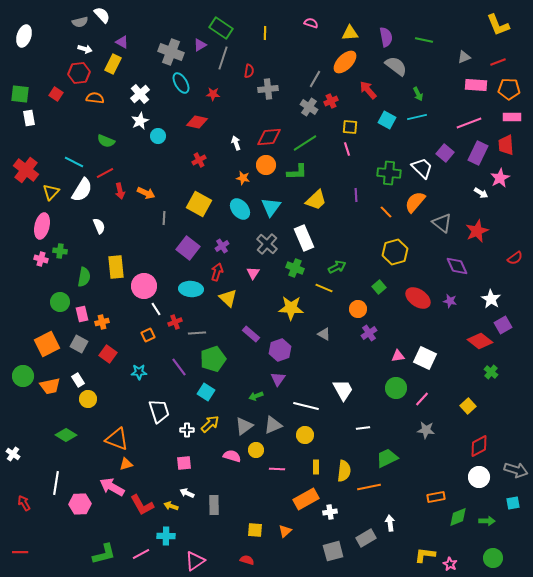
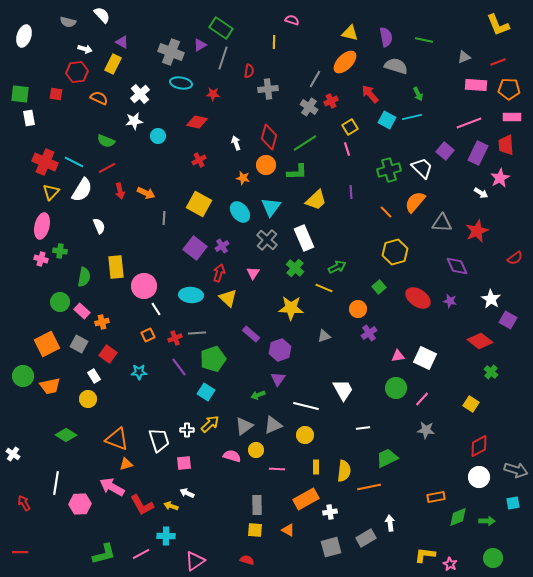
gray semicircle at (80, 22): moved 12 px left; rotated 28 degrees clockwise
pink semicircle at (311, 23): moved 19 px left, 3 px up
yellow line at (265, 33): moved 9 px right, 9 px down
yellow triangle at (350, 33): rotated 18 degrees clockwise
gray semicircle at (396, 66): rotated 20 degrees counterclockwise
red hexagon at (79, 73): moved 2 px left, 1 px up
cyan ellipse at (181, 83): rotated 50 degrees counterclockwise
red arrow at (368, 90): moved 2 px right, 4 px down
red square at (56, 94): rotated 24 degrees counterclockwise
orange semicircle at (95, 98): moved 4 px right; rotated 18 degrees clockwise
cyan line at (417, 117): moved 5 px left
white star at (140, 121): moved 6 px left; rotated 18 degrees clockwise
yellow square at (350, 127): rotated 35 degrees counterclockwise
red diamond at (269, 137): rotated 70 degrees counterclockwise
purple square at (445, 153): moved 2 px up
red cross at (26, 170): moved 19 px right, 8 px up; rotated 15 degrees counterclockwise
red line at (105, 173): moved 2 px right, 5 px up
green cross at (389, 173): moved 3 px up; rotated 20 degrees counterclockwise
purple line at (356, 195): moved 5 px left, 3 px up
cyan ellipse at (240, 209): moved 3 px down
gray triangle at (442, 223): rotated 35 degrees counterclockwise
gray cross at (267, 244): moved 4 px up
purple square at (188, 248): moved 7 px right
green cross at (295, 268): rotated 18 degrees clockwise
red arrow at (217, 272): moved 2 px right, 1 px down
cyan ellipse at (191, 289): moved 6 px down
pink rectangle at (82, 314): moved 3 px up; rotated 35 degrees counterclockwise
red cross at (175, 322): moved 16 px down
purple square at (503, 325): moved 5 px right, 5 px up; rotated 30 degrees counterclockwise
gray triangle at (324, 334): moved 2 px down; rotated 48 degrees counterclockwise
white rectangle at (78, 380): moved 16 px right, 4 px up
green arrow at (256, 396): moved 2 px right, 1 px up
yellow square at (468, 406): moved 3 px right, 2 px up; rotated 14 degrees counterclockwise
white trapezoid at (159, 411): moved 29 px down
gray rectangle at (214, 505): moved 43 px right
orange triangle at (285, 531): moved 3 px right, 1 px up; rotated 48 degrees counterclockwise
gray square at (333, 551): moved 2 px left, 4 px up
